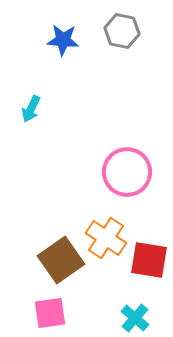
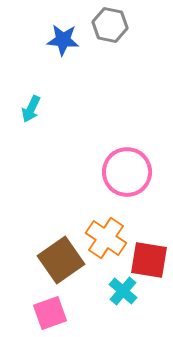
gray hexagon: moved 12 px left, 6 px up
pink square: rotated 12 degrees counterclockwise
cyan cross: moved 12 px left, 27 px up
